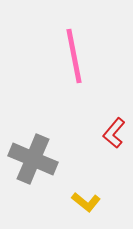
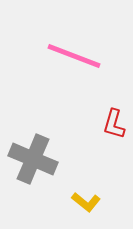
pink line: rotated 58 degrees counterclockwise
red L-shape: moved 9 px up; rotated 24 degrees counterclockwise
